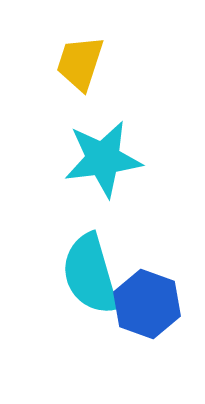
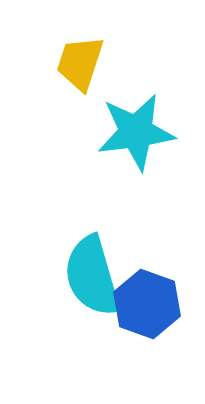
cyan star: moved 33 px right, 27 px up
cyan semicircle: moved 2 px right, 2 px down
